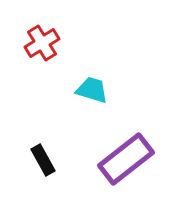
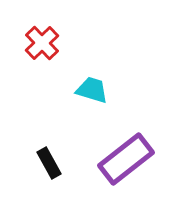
red cross: rotated 12 degrees counterclockwise
black rectangle: moved 6 px right, 3 px down
